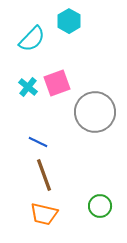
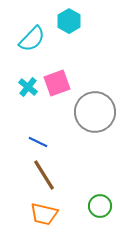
brown line: rotated 12 degrees counterclockwise
